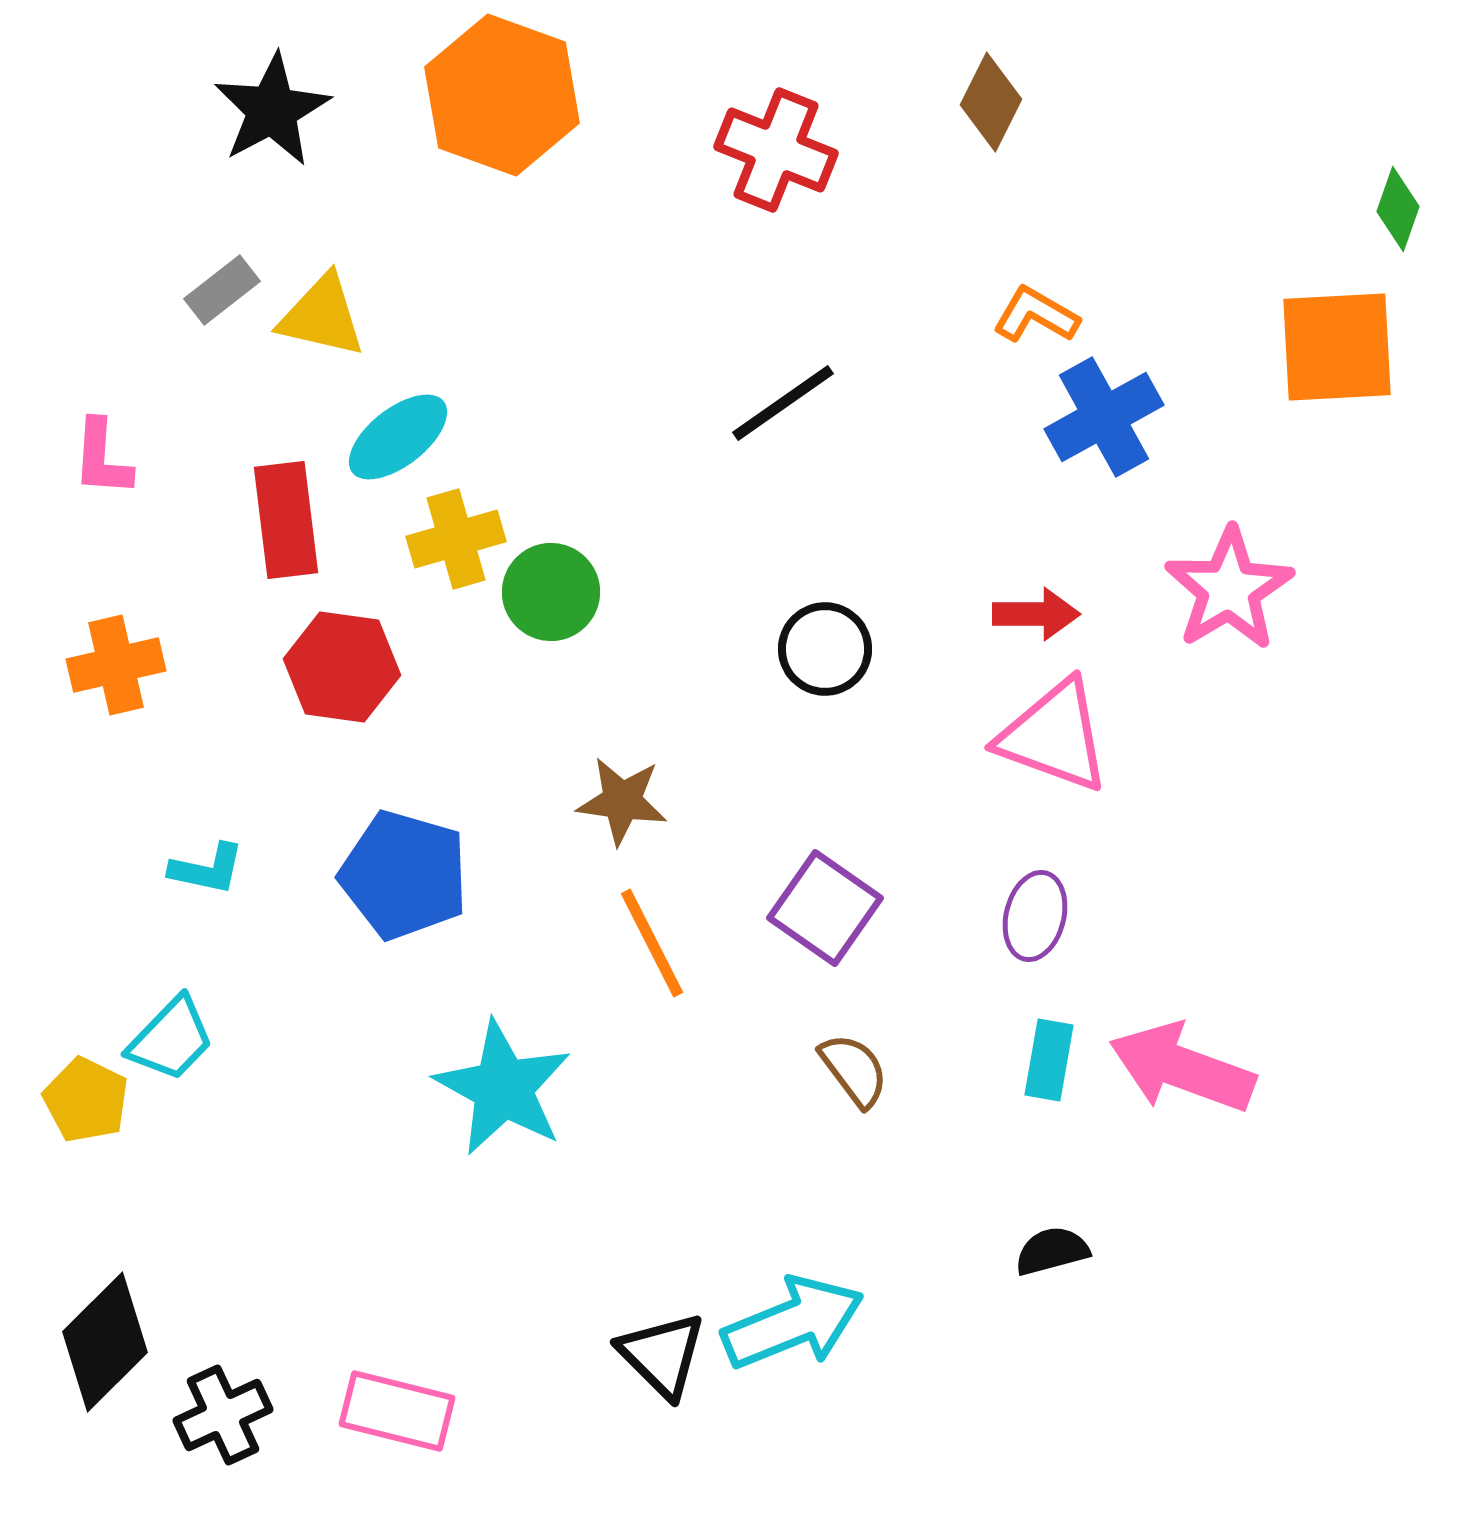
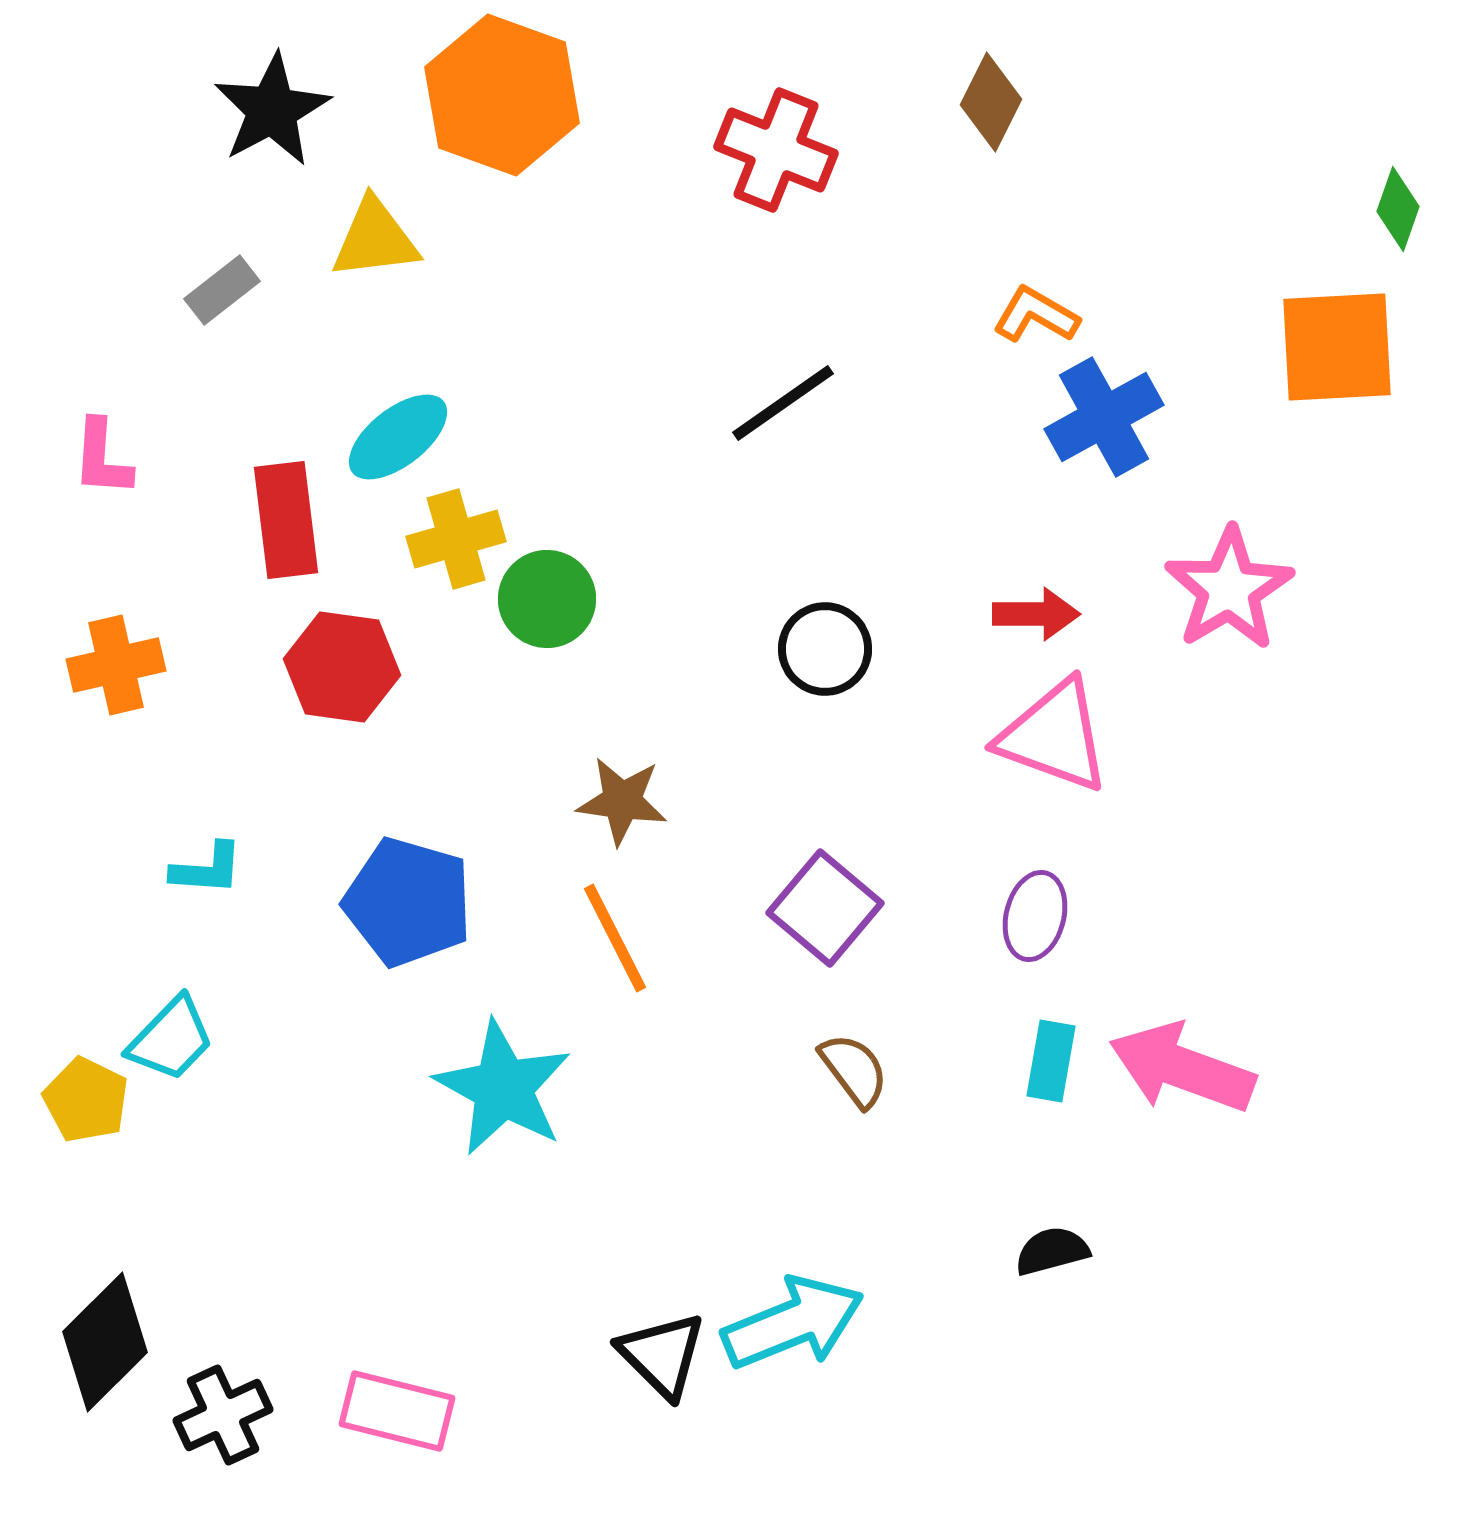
yellow triangle: moved 53 px right, 77 px up; rotated 20 degrees counterclockwise
green circle: moved 4 px left, 7 px down
cyan L-shape: rotated 8 degrees counterclockwise
blue pentagon: moved 4 px right, 27 px down
purple square: rotated 5 degrees clockwise
orange line: moved 37 px left, 5 px up
cyan rectangle: moved 2 px right, 1 px down
